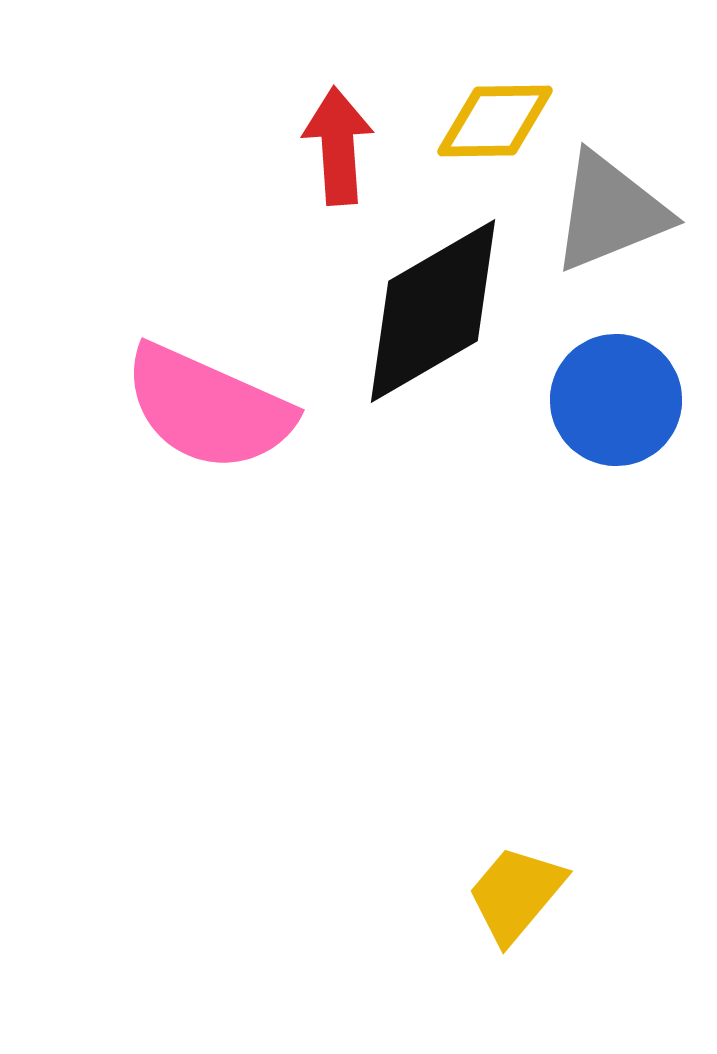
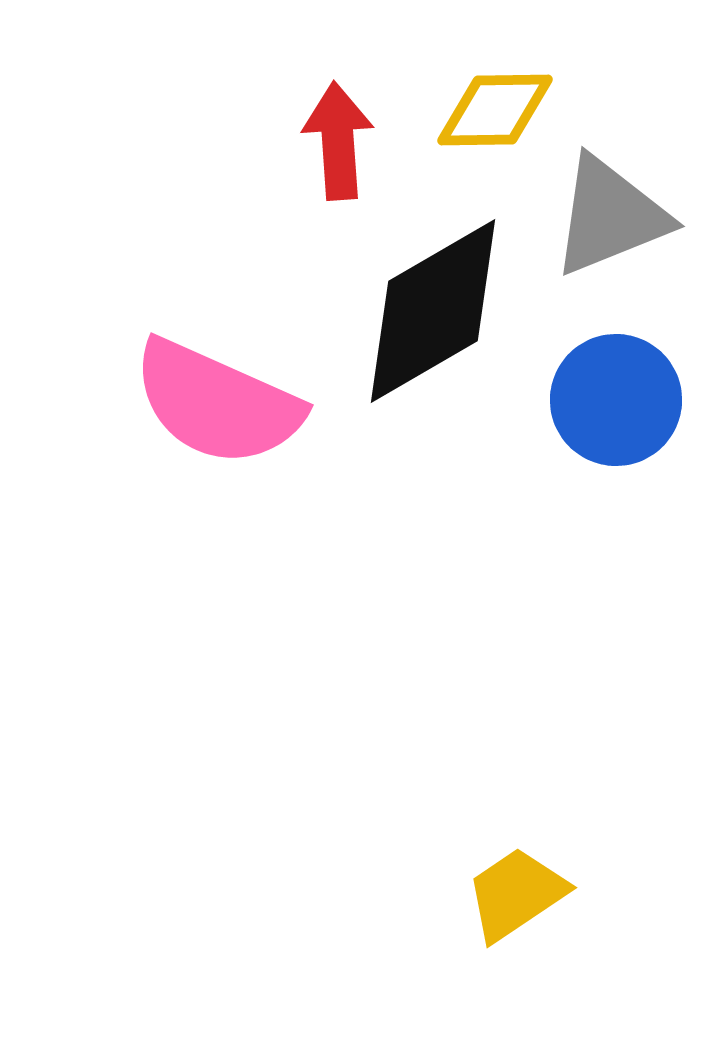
yellow diamond: moved 11 px up
red arrow: moved 5 px up
gray triangle: moved 4 px down
pink semicircle: moved 9 px right, 5 px up
yellow trapezoid: rotated 16 degrees clockwise
